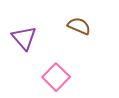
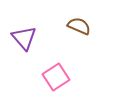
pink square: rotated 12 degrees clockwise
